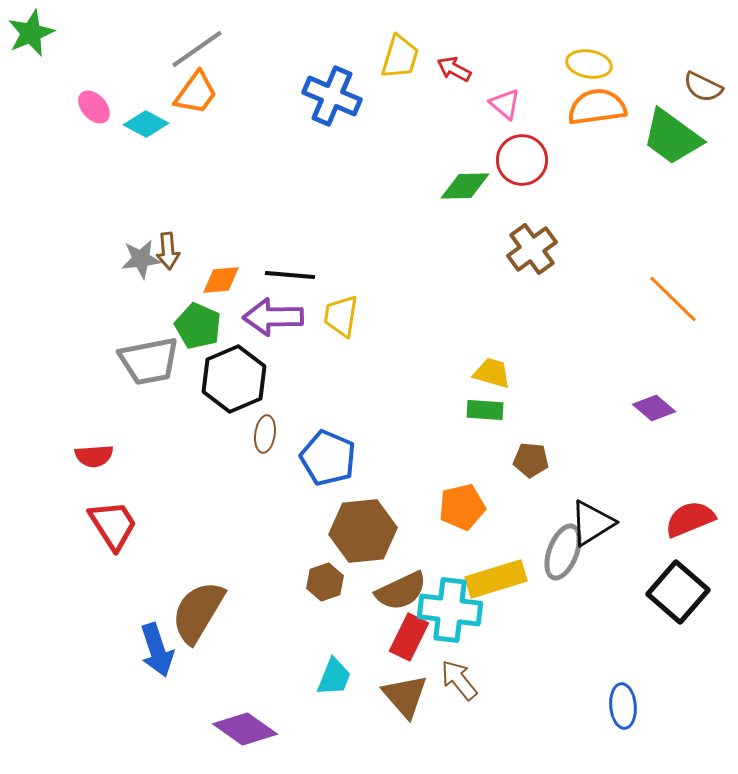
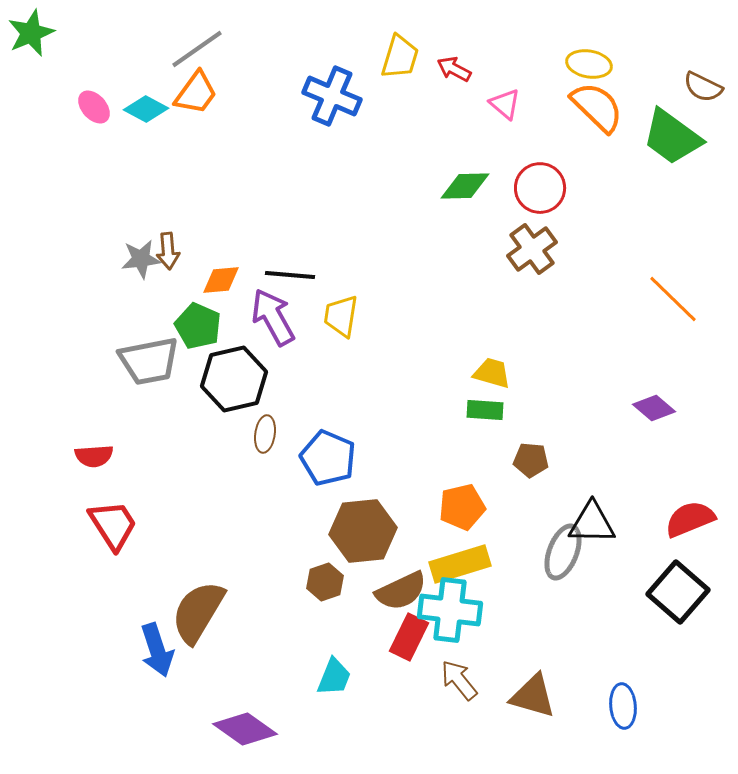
orange semicircle at (597, 107): rotated 52 degrees clockwise
cyan diamond at (146, 124): moved 15 px up
red circle at (522, 160): moved 18 px right, 28 px down
purple arrow at (273, 317): rotated 62 degrees clockwise
black hexagon at (234, 379): rotated 10 degrees clockwise
black triangle at (592, 523): rotated 33 degrees clockwise
yellow rectangle at (496, 579): moved 36 px left, 15 px up
brown triangle at (405, 696): moved 128 px right; rotated 33 degrees counterclockwise
